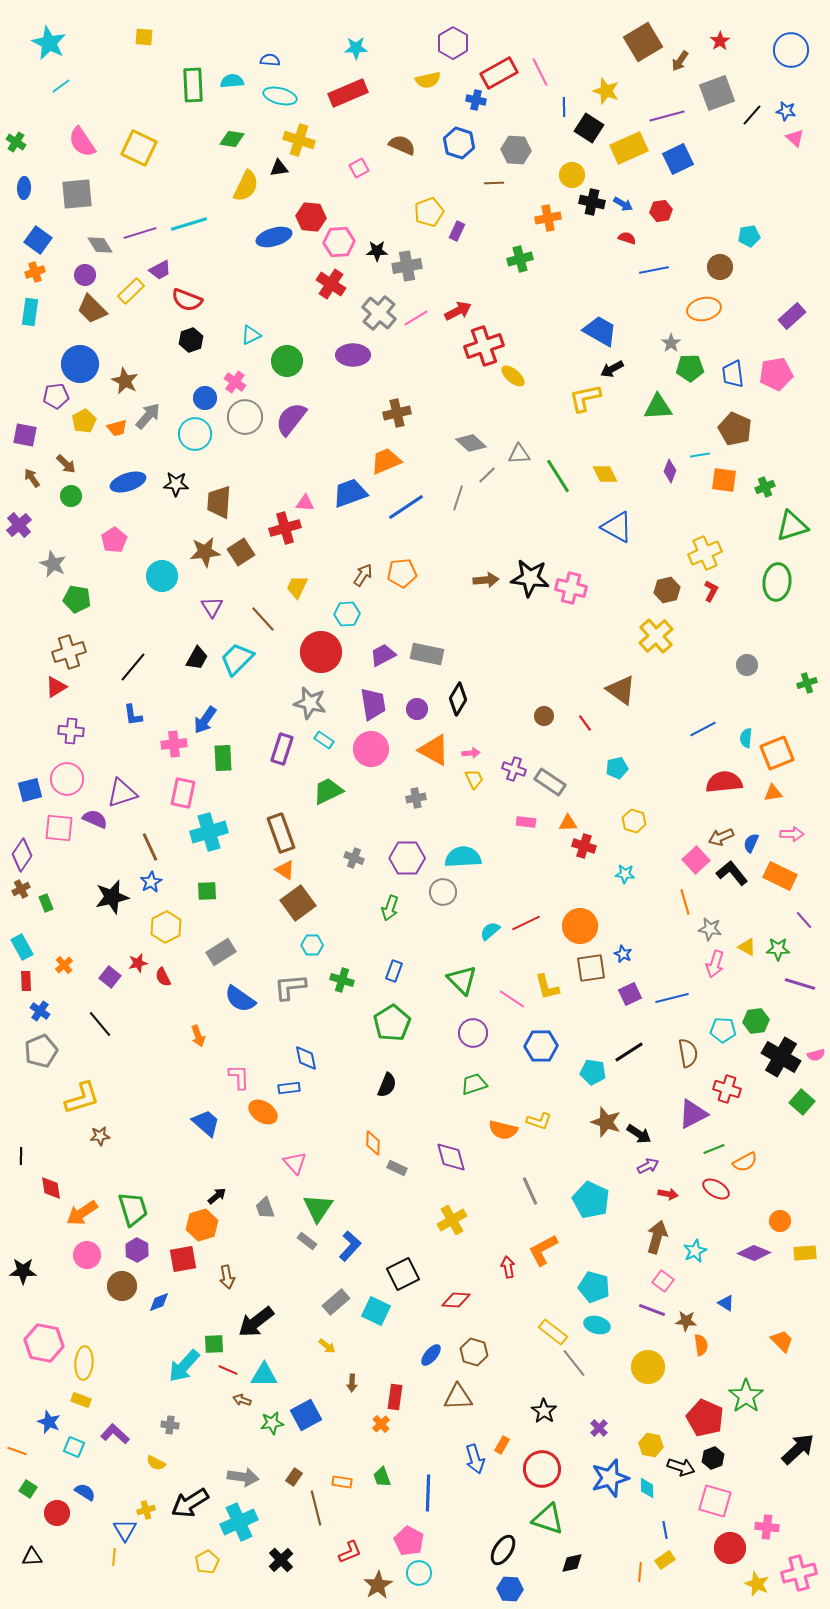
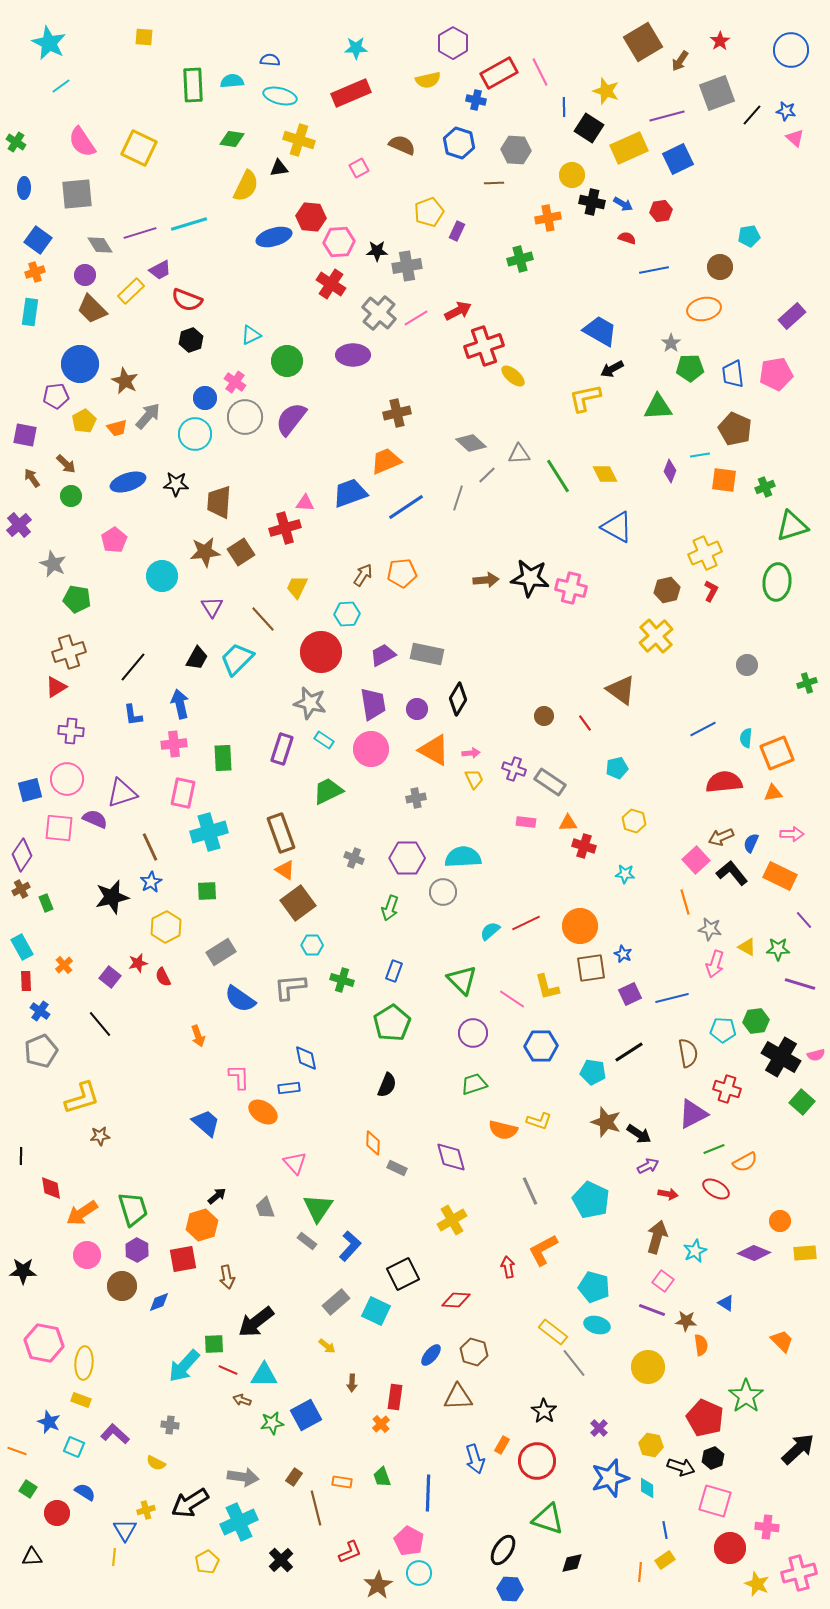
red rectangle at (348, 93): moved 3 px right
blue arrow at (205, 720): moved 25 px left, 16 px up; rotated 132 degrees clockwise
red circle at (542, 1469): moved 5 px left, 8 px up
